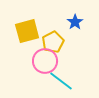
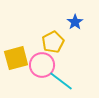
yellow square: moved 11 px left, 27 px down
pink circle: moved 3 px left, 4 px down
